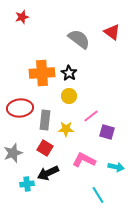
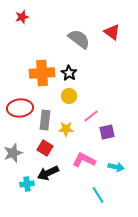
purple square: rotated 28 degrees counterclockwise
